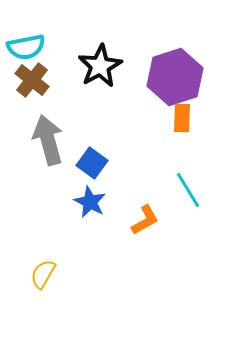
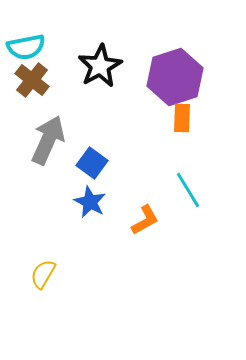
gray arrow: rotated 39 degrees clockwise
